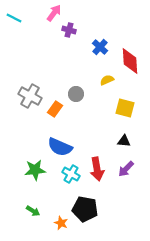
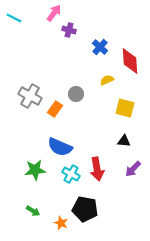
purple arrow: moved 7 px right
